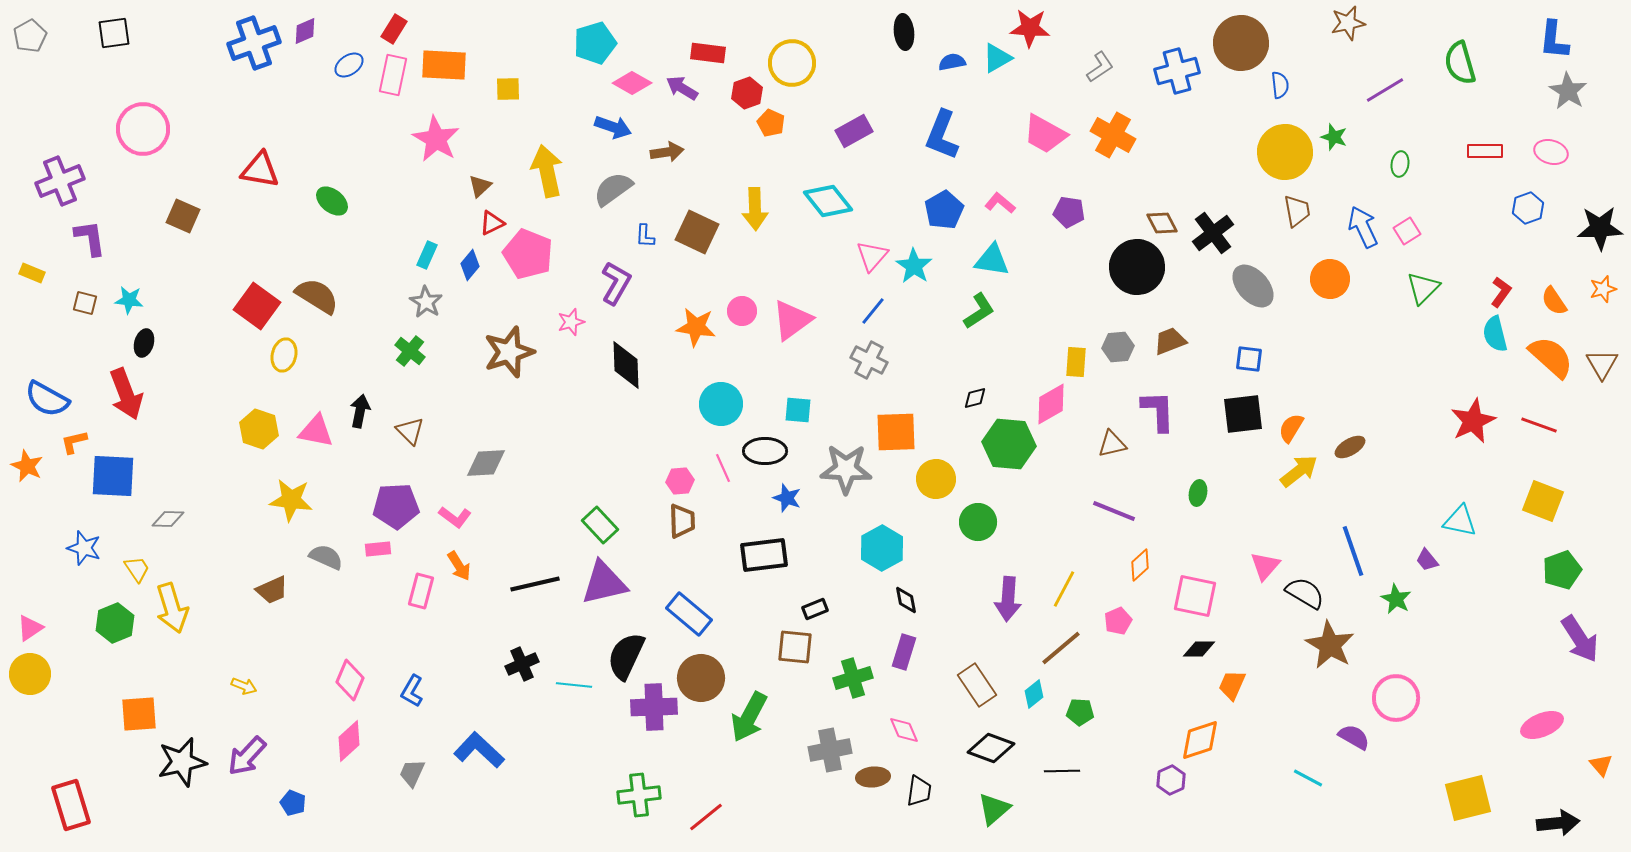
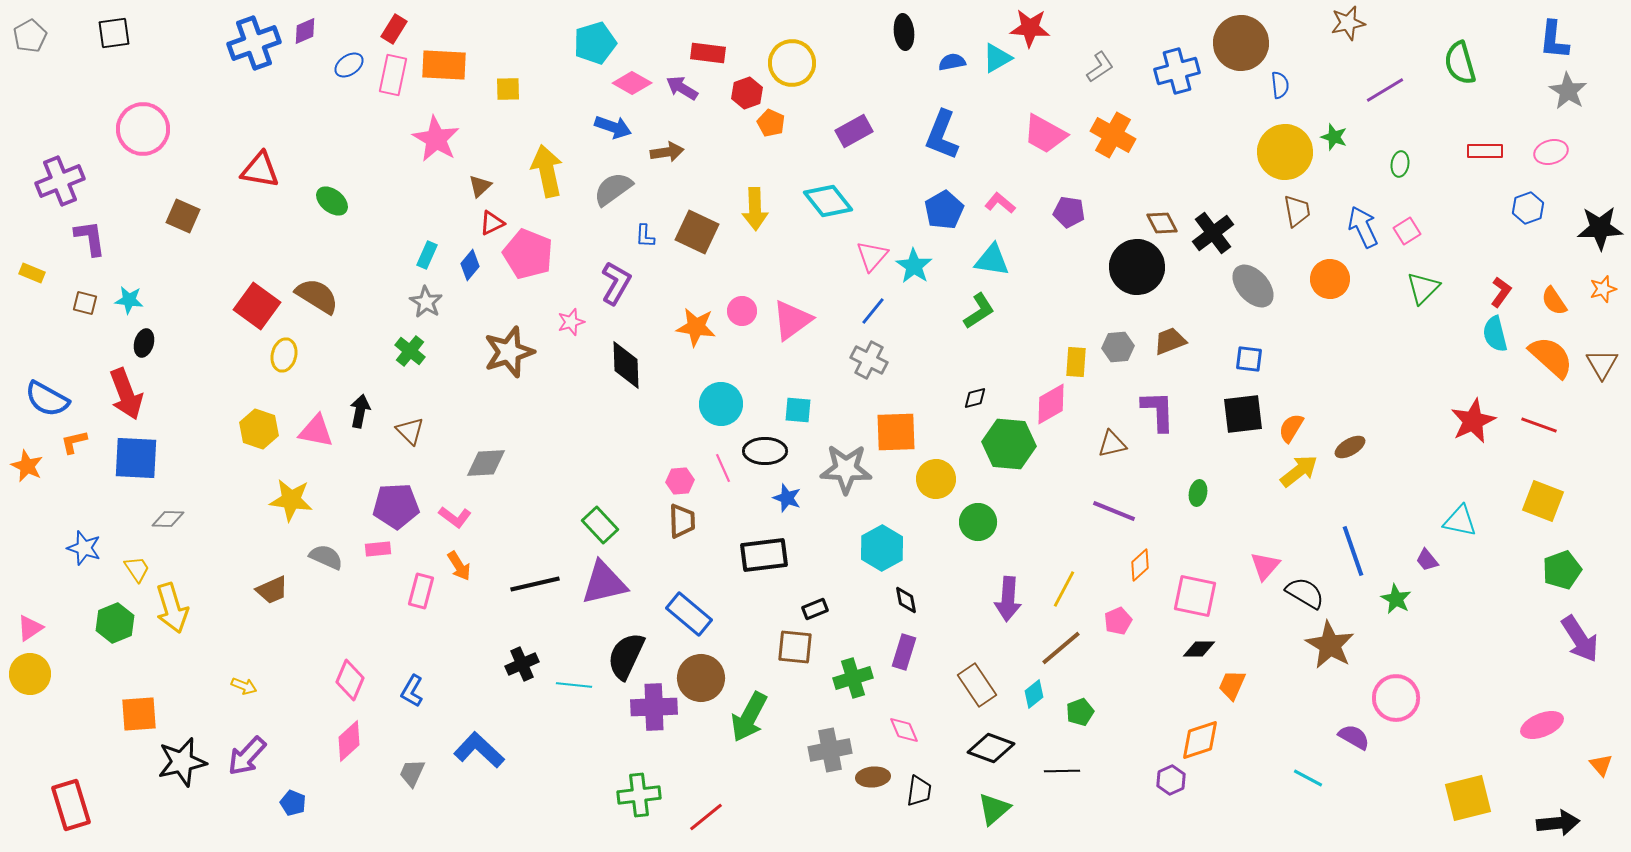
pink ellipse at (1551, 152): rotated 32 degrees counterclockwise
blue square at (113, 476): moved 23 px right, 18 px up
green pentagon at (1080, 712): rotated 24 degrees counterclockwise
